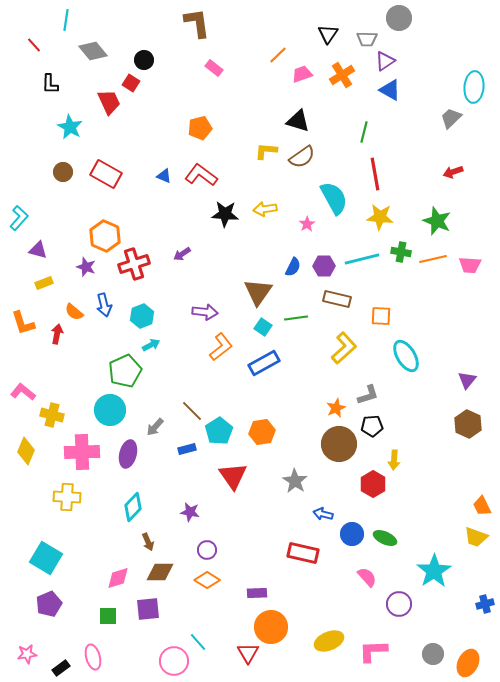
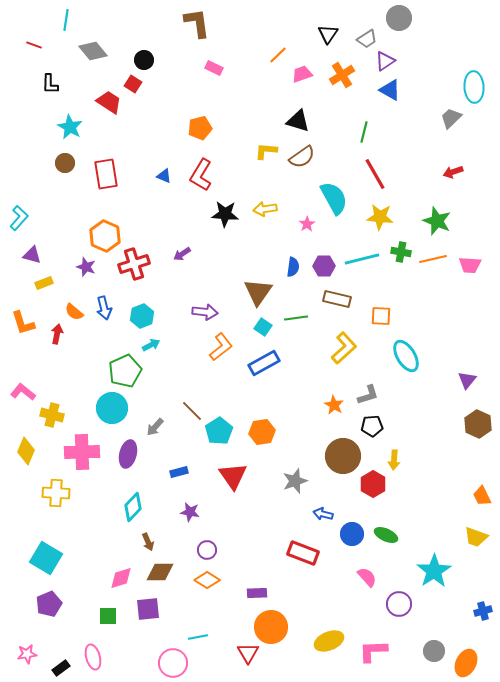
gray trapezoid at (367, 39): rotated 35 degrees counterclockwise
red line at (34, 45): rotated 28 degrees counterclockwise
pink rectangle at (214, 68): rotated 12 degrees counterclockwise
red square at (131, 83): moved 2 px right, 1 px down
cyan ellipse at (474, 87): rotated 8 degrees counterclockwise
red trapezoid at (109, 102): rotated 32 degrees counterclockwise
brown circle at (63, 172): moved 2 px right, 9 px up
red rectangle at (106, 174): rotated 52 degrees clockwise
red line at (375, 174): rotated 20 degrees counterclockwise
red L-shape at (201, 175): rotated 96 degrees counterclockwise
purple triangle at (38, 250): moved 6 px left, 5 px down
blue semicircle at (293, 267): rotated 18 degrees counterclockwise
blue arrow at (104, 305): moved 3 px down
orange star at (336, 408): moved 2 px left, 3 px up; rotated 18 degrees counterclockwise
cyan circle at (110, 410): moved 2 px right, 2 px up
brown hexagon at (468, 424): moved 10 px right
brown circle at (339, 444): moved 4 px right, 12 px down
blue rectangle at (187, 449): moved 8 px left, 23 px down
gray star at (295, 481): rotated 20 degrees clockwise
yellow cross at (67, 497): moved 11 px left, 4 px up
orange trapezoid at (482, 506): moved 10 px up
green ellipse at (385, 538): moved 1 px right, 3 px up
red rectangle at (303, 553): rotated 8 degrees clockwise
pink diamond at (118, 578): moved 3 px right
blue cross at (485, 604): moved 2 px left, 7 px down
cyan line at (198, 642): moved 5 px up; rotated 60 degrees counterclockwise
gray circle at (433, 654): moved 1 px right, 3 px up
pink circle at (174, 661): moved 1 px left, 2 px down
orange ellipse at (468, 663): moved 2 px left
